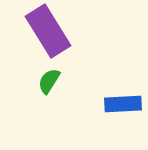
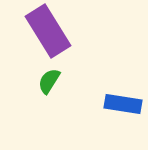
blue rectangle: rotated 12 degrees clockwise
